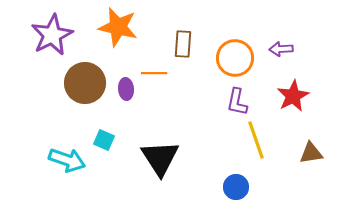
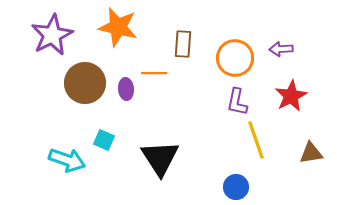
red star: moved 2 px left
